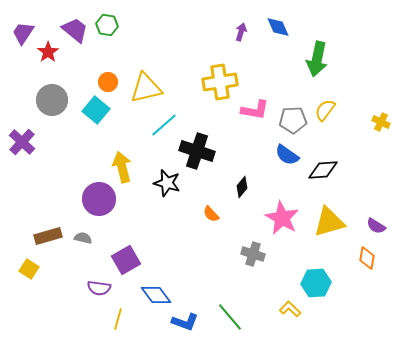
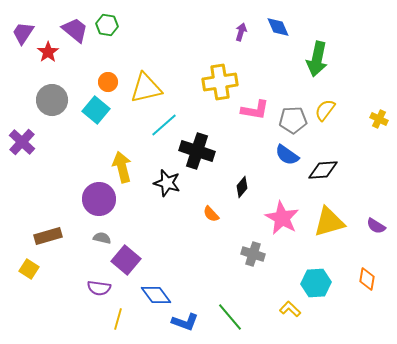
yellow cross at (381, 122): moved 2 px left, 3 px up
gray semicircle at (83, 238): moved 19 px right
orange diamond at (367, 258): moved 21 px down
purple square at (126, 260): rotated 20 degrees counterclockwise
